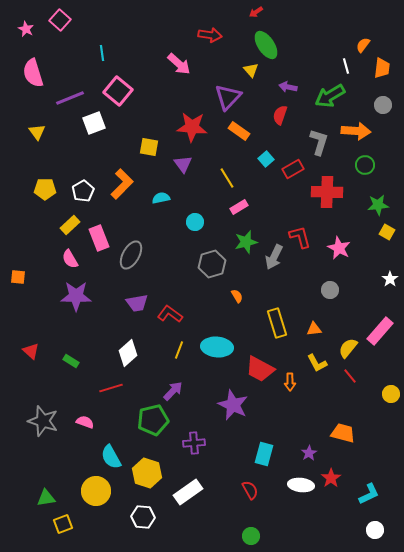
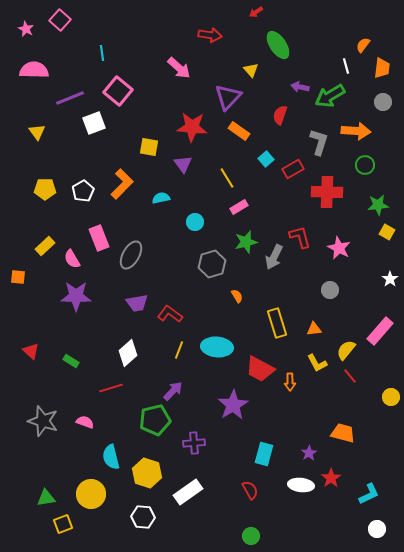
green ellipse at (266, 45): moved 12 px right
pink arrow at (179, 64): moved 4 px down
pink semicircle at (33, 73): moved 1 px right, 3 px up; rotated 108 degrees clockwise
purple arrow at (288, 87): moved 12 px right
gray circle at (383, 105): moved 3 px up
yellow rectangle at (70, 225): moved 25 px left, 21 px down
pink semicircle at (70, 259): moved 2 px right
yellow semicircle at (348, 348): moved 2 px left, 2 px down
yellow circle at (391, 394): moved 3 px down
purple star at (233, 405): rotated 16 degrees clockwise
green pentagon at (153, 420): moved 2 px right
cyan semicircle at (111, 457): rotated 15 degrees clockwise
yellow circle at (96, 491): moved 5 px left, 3 px down
white circle at (375, 530): moved 2 px right, 1 px up
